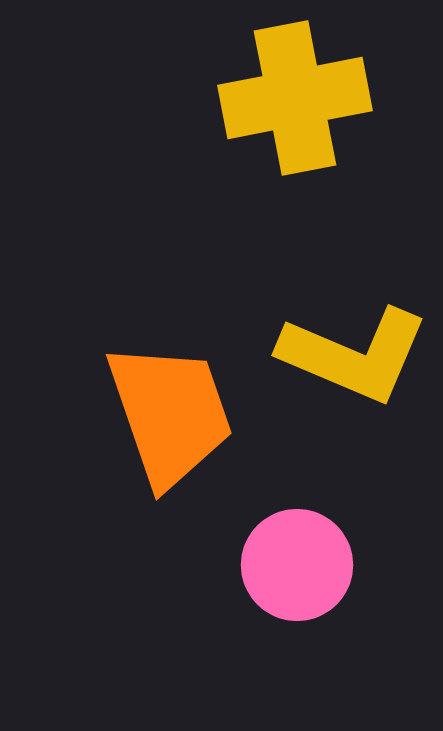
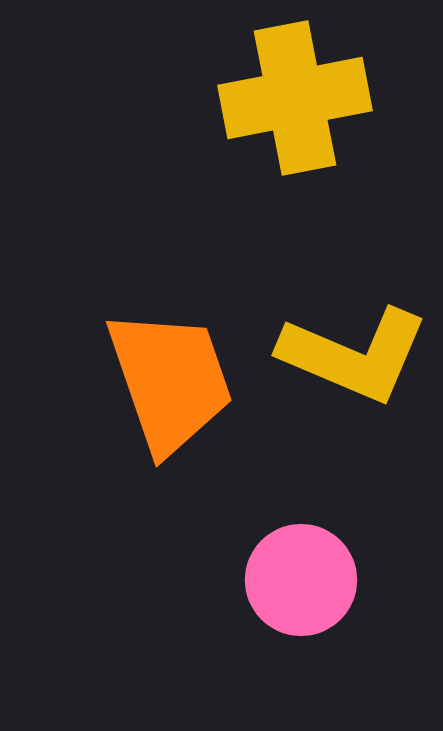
orange trapezoid: moved 33 px up
pink circle: moved 4 px right, 15 px down
